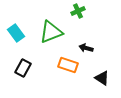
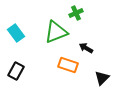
green cross: moved 2 px left, 2 px down
green triangle: moved 5 px right
black arrow: rotated 16 degrees clockwise
black rectangle: moved 7 px left, 3 px down
black triangle: rotated 42 degrees clockwise
